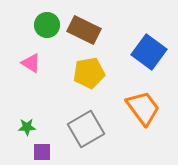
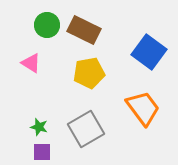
green star: moved 12 px right; rotated 18 degrees clockwise
